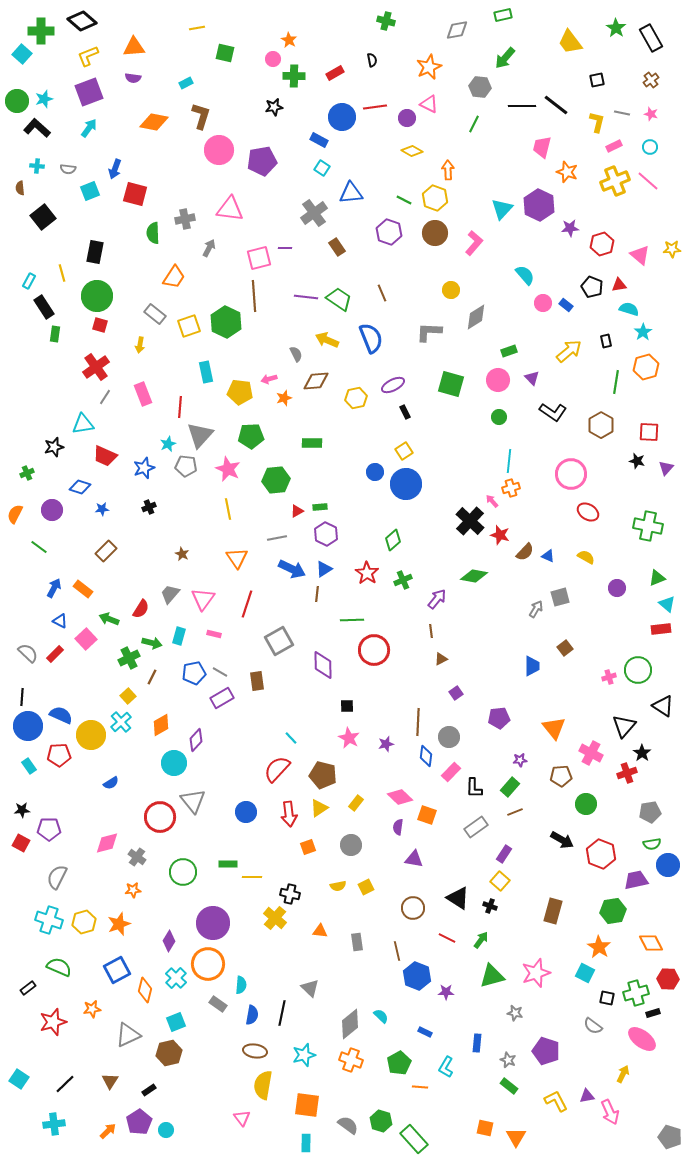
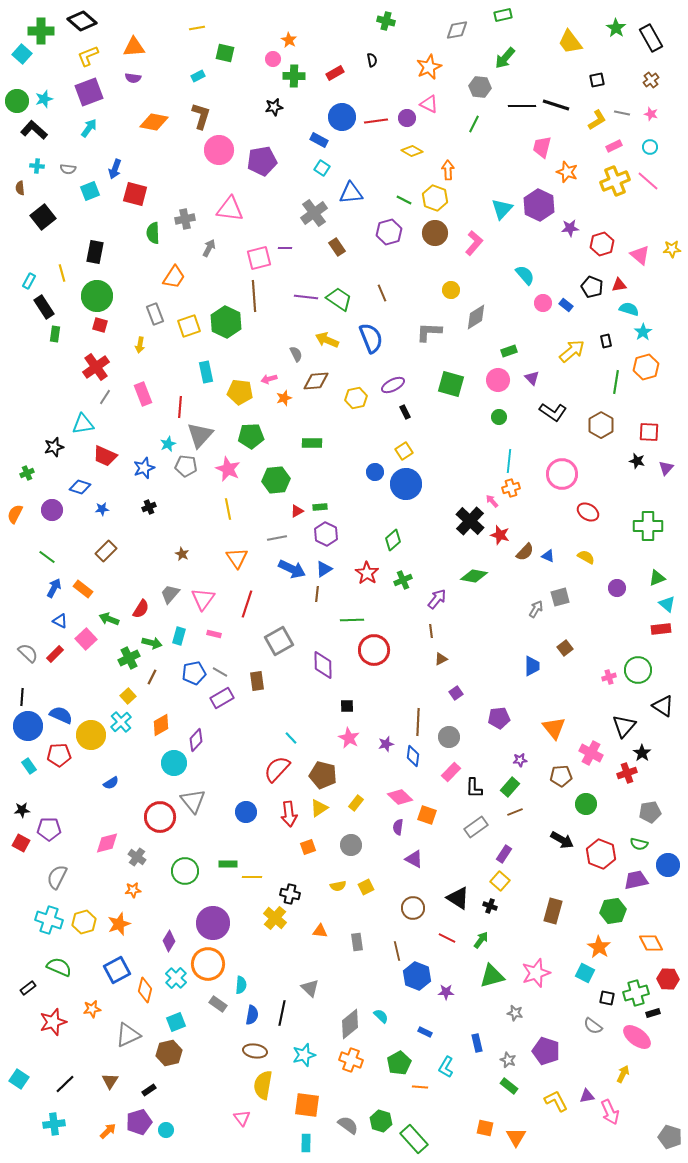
cyan rectangle at (186, 83): moved 12 px right, 7 px up
black line at (556, 105): rotated 20 degrees counterclockwise
red line at (375, 107): moved 1 px right, 14 px down
yellow L-shape at (597, 122): moved 2 px up; rotated 45 degrees clockwise
black L-shape at (37, 128): moved 3 px left, 2 px down
purple hexagon at (389, 232): rotated 25 degrees clockwise
gray rectangle at (155, 314): rotated 30 degrees clockwise
yellow arrow at (569, 351): moved 3 px right
pink circle at (571, 474): moved 9 px left
green cross at (648, 526): rotated 12 degrees counterclockwise
green line at (39, 547): moved 8 px right, 10 px down
blue diamond at (426, 756): moved 13 px left
green semicircle at (652, 844): moved 13 px left; rotated 24 degrees clockwise
purple triangle at (414, 859): rotated 18 degrees clockwise
green circle at (183, 872): moved 2 px right, 1 px up
pink ellipse at (642, 1039): moved 5 px left, 2 px up
blue rectangle at (477, 1043): rotated 18 degrees counterclockwise
purple pentagon at (139, 1122): rotated 15 degrees clockwise
